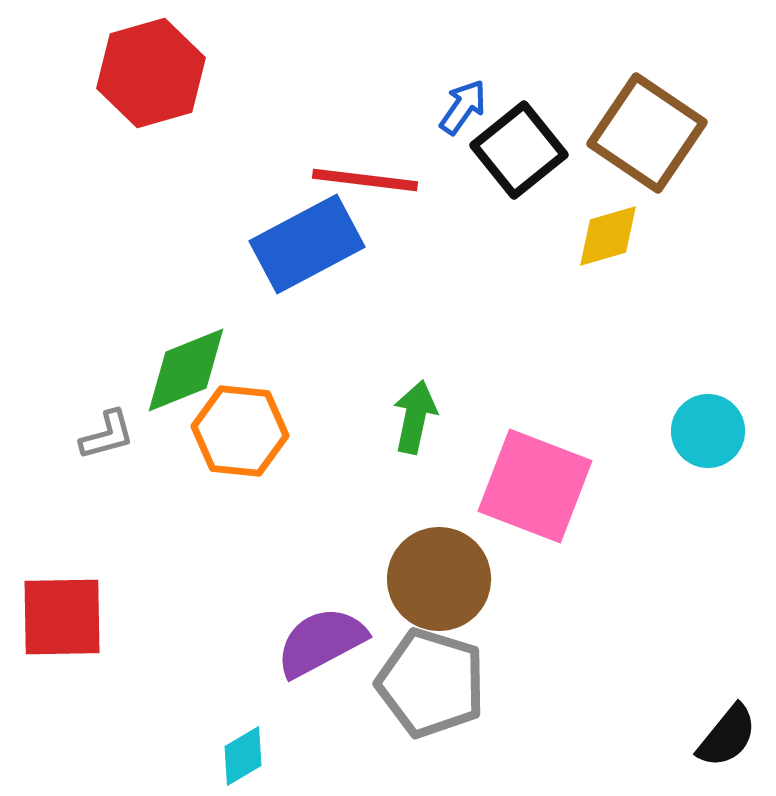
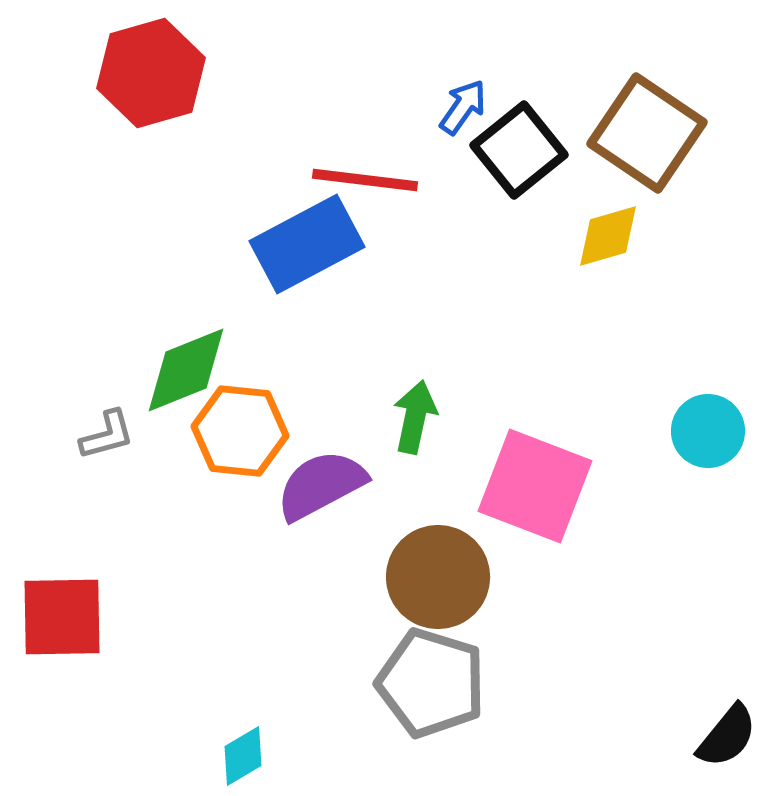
brown circle: moved 1 px left, 2 px up
purple semicircle: moved 157 px up
